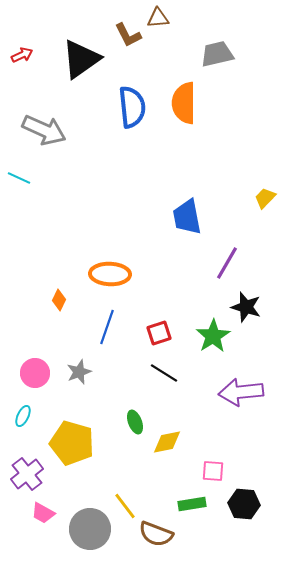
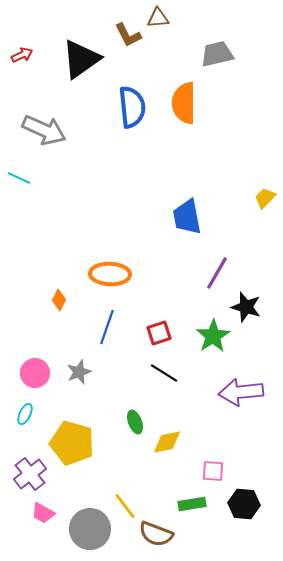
purple line: moved 10 px left, 10 px down
cyan ellipse: moved 2 px right, 2 px up
purple cross: moved 3 px right
